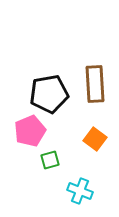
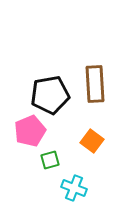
black pentagon: moved 1 px right, 1 px down
orange square: moved 3 px left, 2 px down
cyan cross: moved 6 px left, 3 px up
